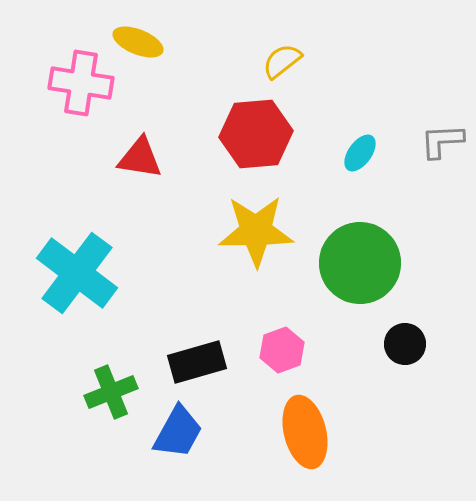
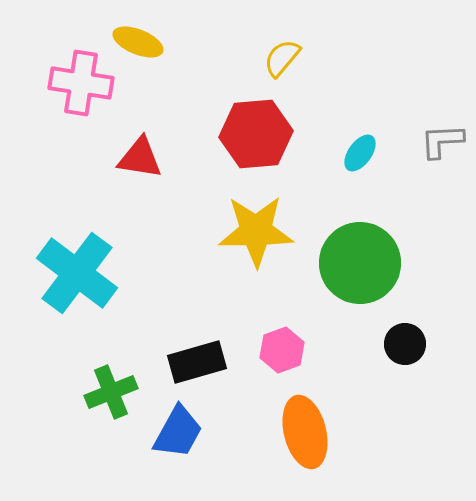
yellow semicircle: moved 3 px up; rotated 12 degrees counterclockwise
